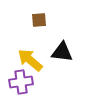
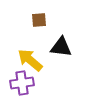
black triangle: moved 1 px left, 5 px up
purple cross: moved 1 px right, 1 px down
